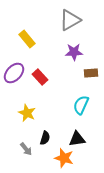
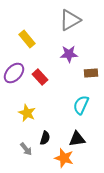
purple star: moved 5 px left, 2 px down
